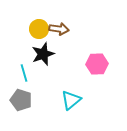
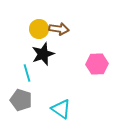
cyan line: moved 3 px right
cyan triangle: moved 10 px left, 9 px down; rotated 45 degrees counterclockwise
